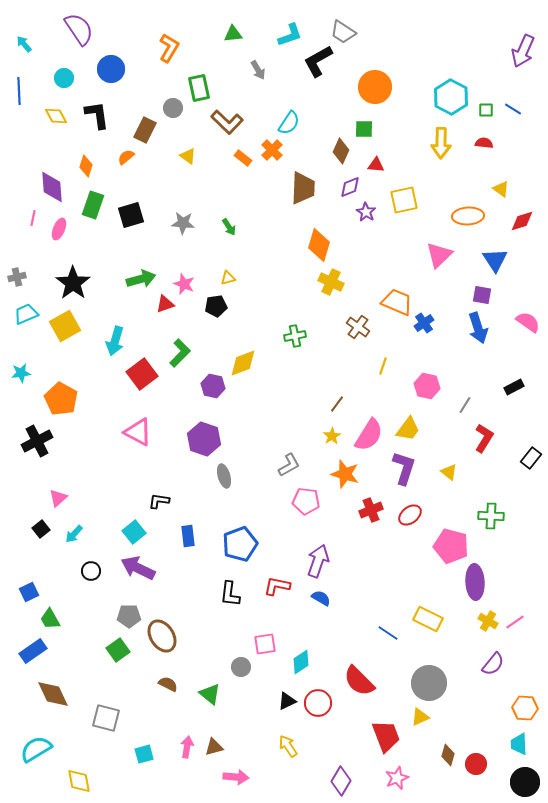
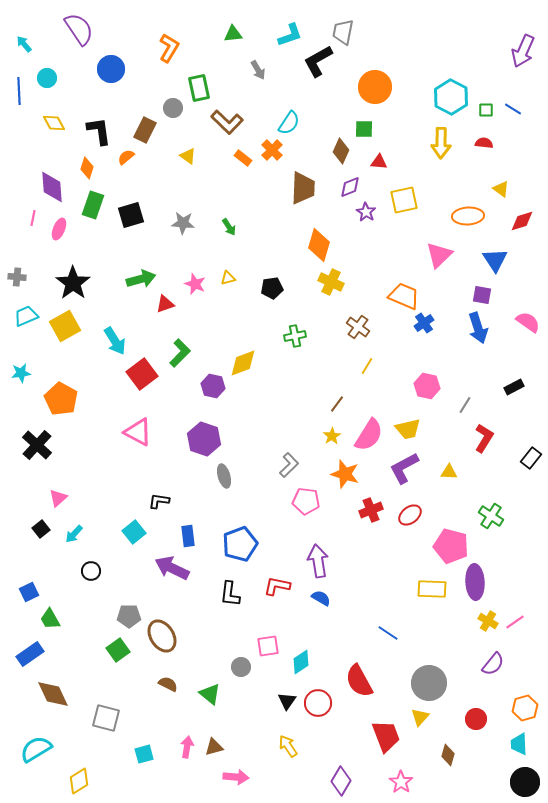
gray trapezoid at (343, 32): rotated 68 degrees clockwise
cyan circle at (64, 78): moved 17 px left
black L-shape at (97, 115): moved 2 px right, 16 px down
yellow diamond at (56, 116): moved 2 px left, 7 px down
red triangle at (376, 165): moved 3 px right, 3 px up
orange diamond at (86, 166): moved 1 px right, 2 px down
gray cross at (17, 277): rotated 18 degrees clockwise
pink star at (184, 284): moved 11 px right
orange trapezoid at (397, 302): moved 7 px right, 6 px up
black pentagon at (216, 306): moved 56 px right, 18 px up
cyan trapezoid at (26, 314): moved 2 px down
cyan arrow at (115, 341): rotated 48 degrees counterclockwise
yellow line at (383, 366): moved 16 px left; rotated 12 degrees clockwise
yellow trapezoid at (408, 429): rotated 40 degrees clockwise
black cross at (37, 441): moved 4 px down; rotated 20 degrees counterclockwise
gray L-shape at (289, 465): rotated 15 degrees counterclockwise
purple L-shape at (404, 468): rotated 136 degrees counterclockwise
yellow triangle at (449, 472): rotated 36 degrees counterclockwise
green cross at (491, 516): rotated 30 degrees clockwise
purple arrow at (318, 561): rotated 28 degrees counterclockwise
purple arrow at (138, 568): moved 34 px right
yellow rectangle at (428, 619): moved 4 px right, 30 px up; rotated 24 degrees counterclockwise
pink square at (265, 644): moved 3 px right, 2 px down
blue rectangle at (33, 651): moved 3 px left, 3 px down
red semicircle at (359, 681): rotated 16 degrees clockwise
black triangle at (287, 701): rotated 30 degrees counterclockwise
orange hexagon at (525, 708): rotated 20 degrees counterclockwise
yellow triangle at (420, 717): rotated 24 degrees counterclockwise
red circle at (476, 764): moved 45 px up
pink star at (397, 778): moved 4 px right, 4 px down; rotated 15 degrees counterclockwise
yellow diamond at (79, 781): rotated 68 degrees clockwise
